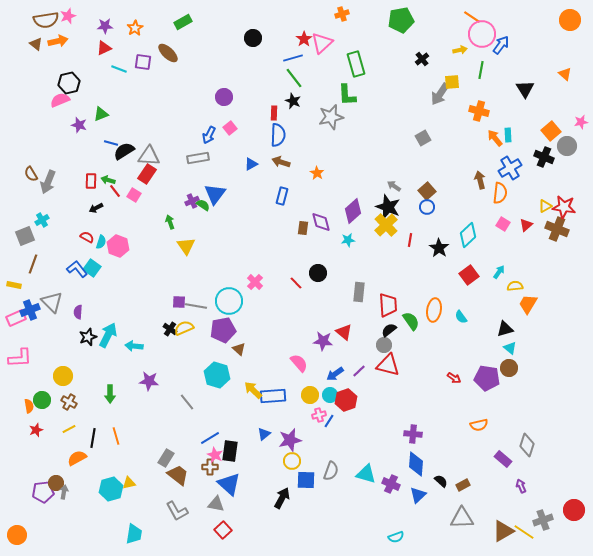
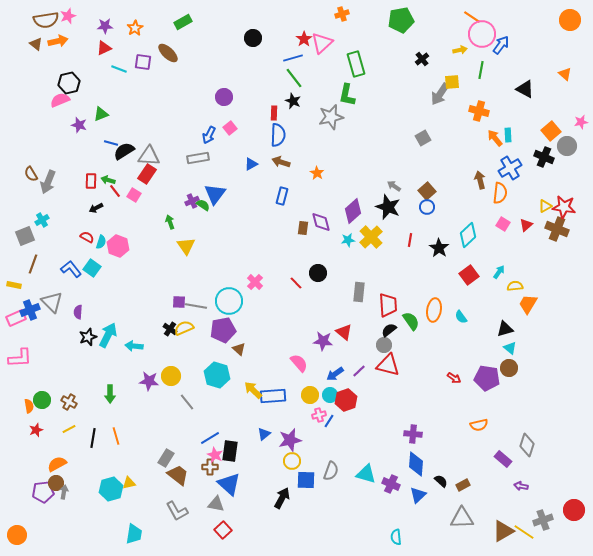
black triangle at (525, 89): rotated 30 degrees counterclockwise
green L-shape at (347, 95): rotated 15 degrees clockwise
yellow cross at (386, 225): moved 15 px left, 12 px down
blue L-shape at (77, 269): moved 6 px left
yellow circle at (63, 376): moved 108 px right
orange semicircle at (77, 458): moved 20 px left, 6 px down
purple arrow at (521, 486): rotated 56 degrees counterclockwise
cyan semicircle at (396, 537): rotated 105 degrees clockwise
